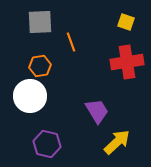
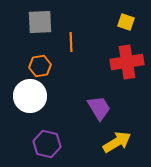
orange line: rotated 18 degrees clockwise
purple trapezoid: moved 2 px right, 3 px up
yellow arrow: rotated 12 degrees clockwise
